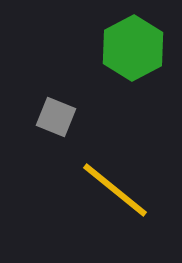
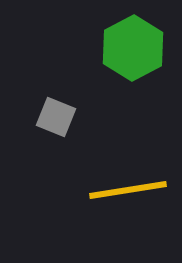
yellow line: moved 13 px right; rotated 48 degrees counterclockwise
